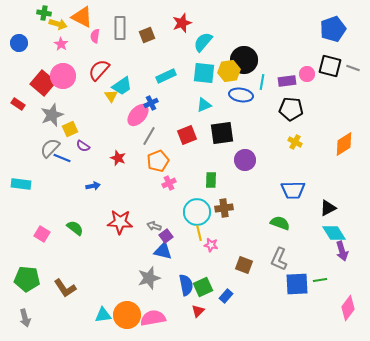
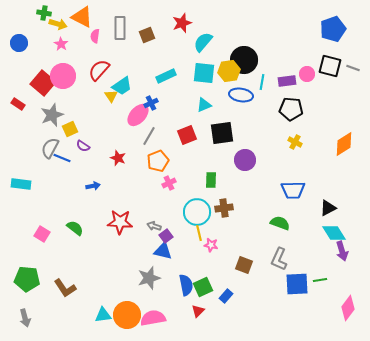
gray semicircle at (50, 148): rotated 15 degrees counterclockwise
